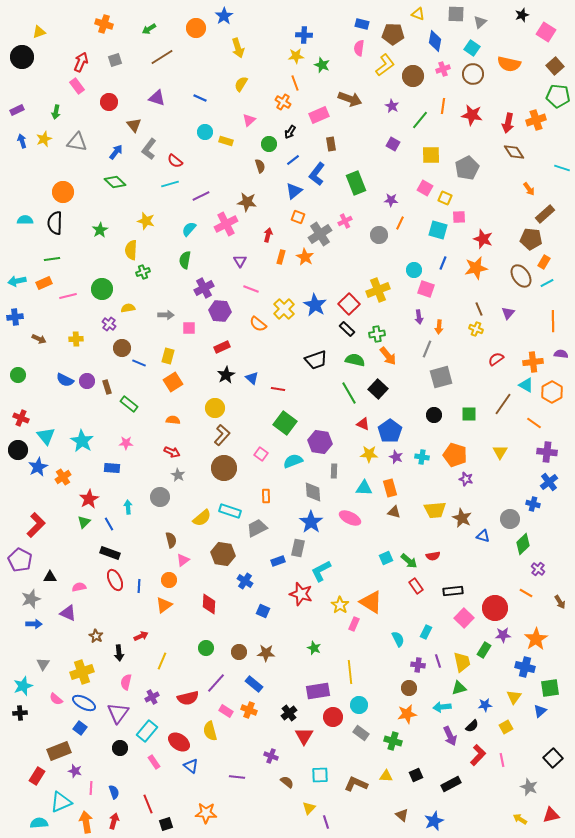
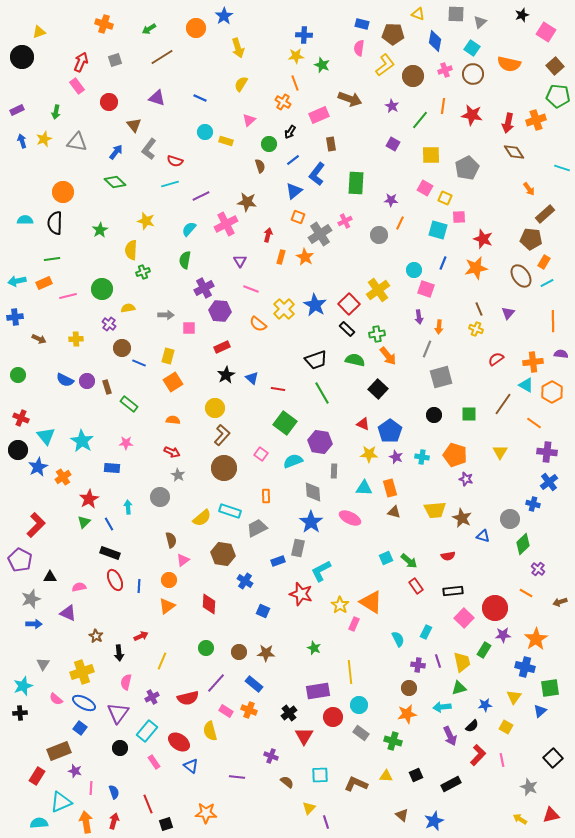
pink cross at (443, 69): moved 2 px right, 1 px down
red semicircle at (175, 161): rotated 21 degrees counterclockwise
green rectangle at (356, 183): rotated 25 degrees clockwise
yellow cross at (378, 290): rotated 15 degrees counterclockwise
green line at (349, 393): moved 27 px left
red semicircle at (433, 556): moved 15 px right
brown arrow at (560, 602): rotated 104 degrees clockwise
orange triangle at (164, 605): moved 3 px right, 1 px down
yellow square at (506, 727): rotated 32 degrees counterclockwise
